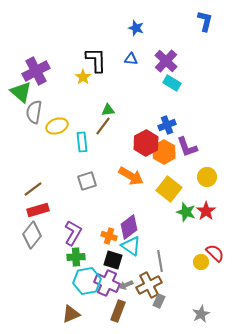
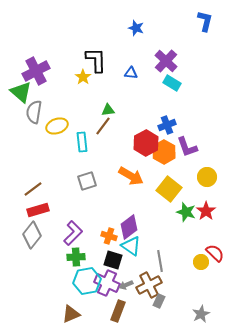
blue triangle at (131, 59): moved 14 px down
purple L-shape at (73, 233): rotated 15 degrees clockwise
